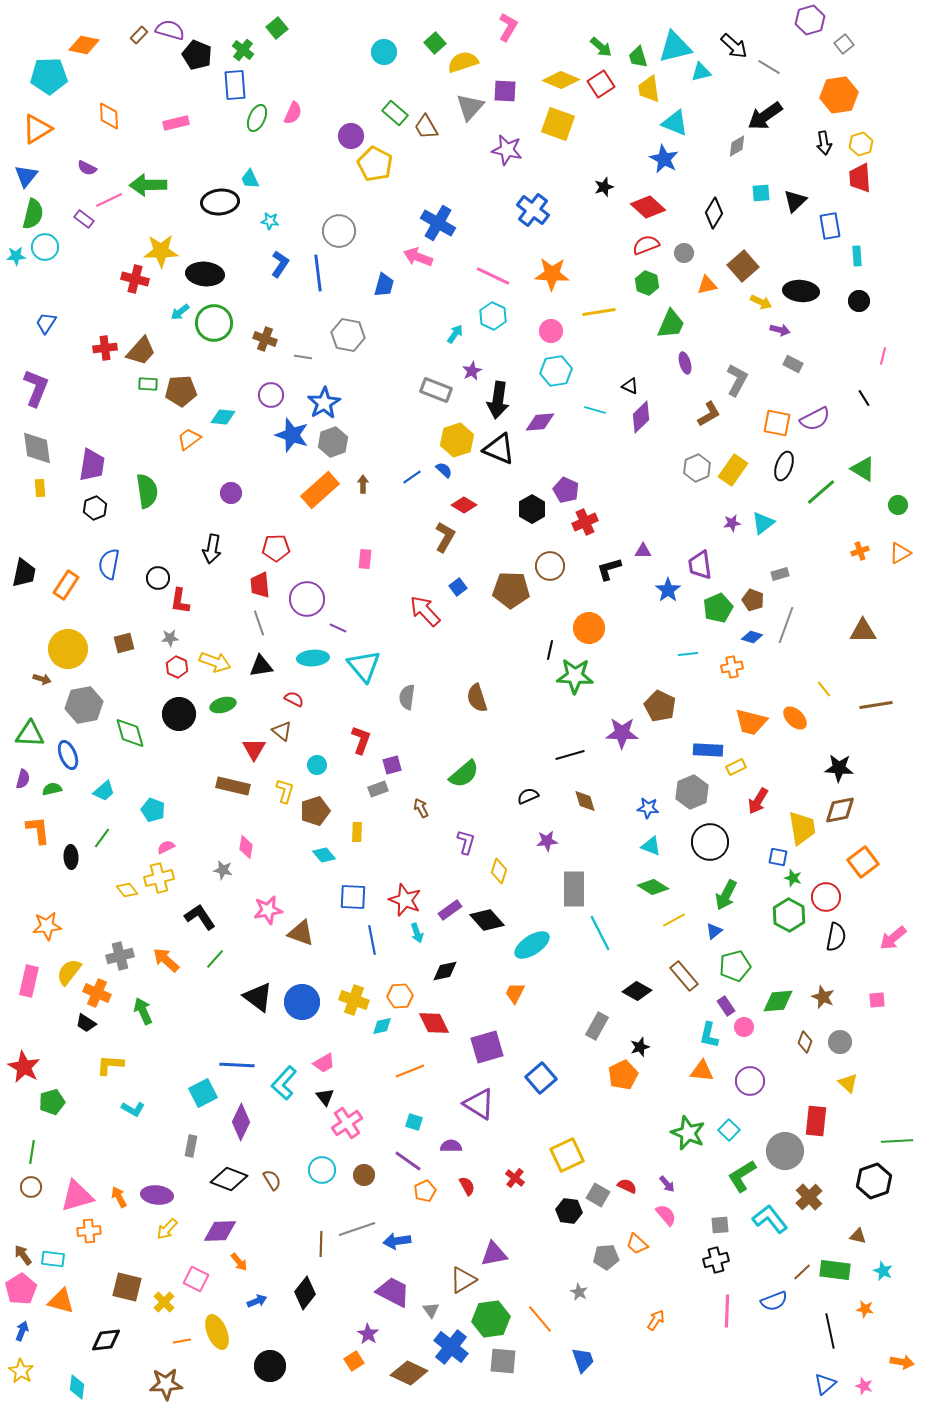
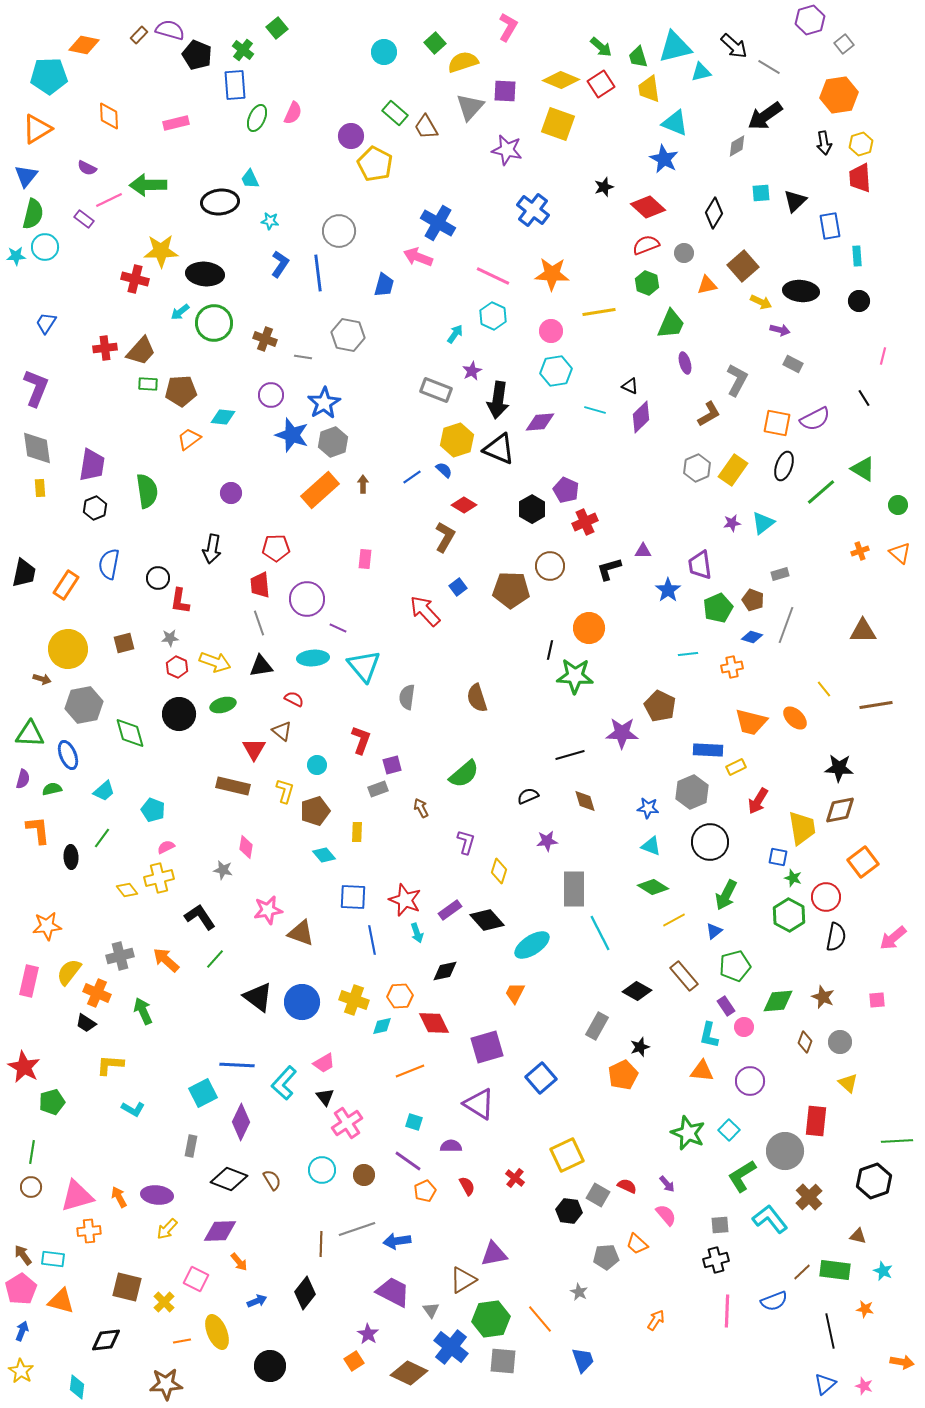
orange triangle at (900, 553): rotated 50 degrees counterclockwise
